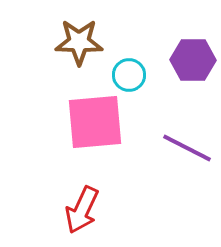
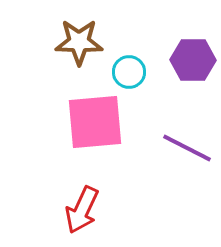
cyan circle: moved 3 px up
